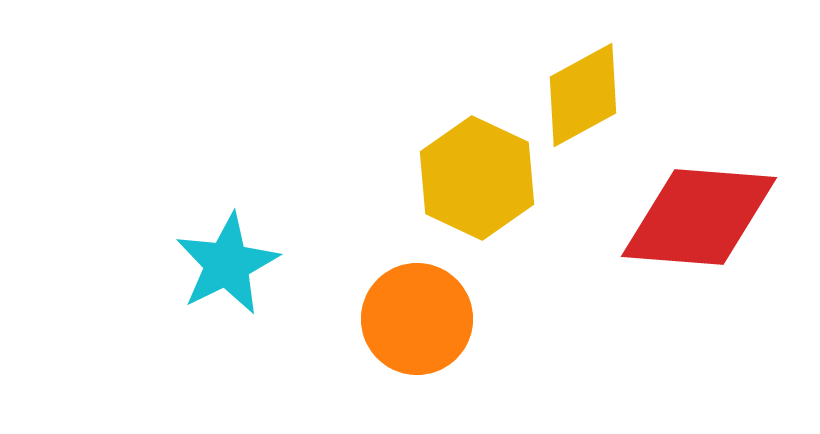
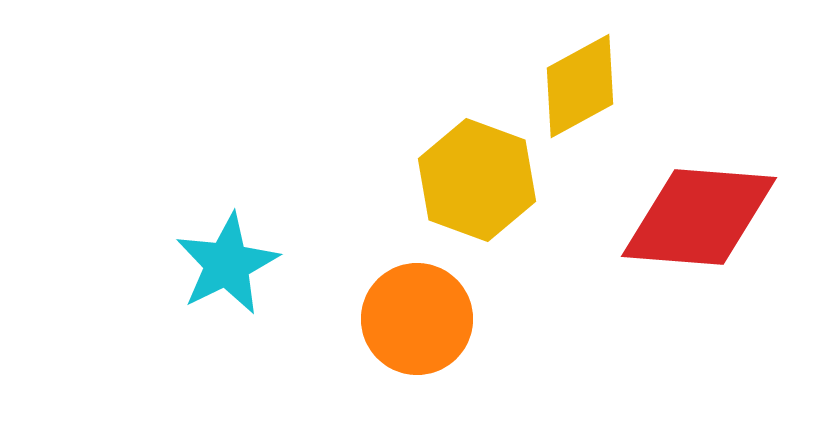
yellow diamond: moved 3 px left, 9 px up
yellow hexagon: moved 2 px down; rotated 5 degrees counterclockwise
